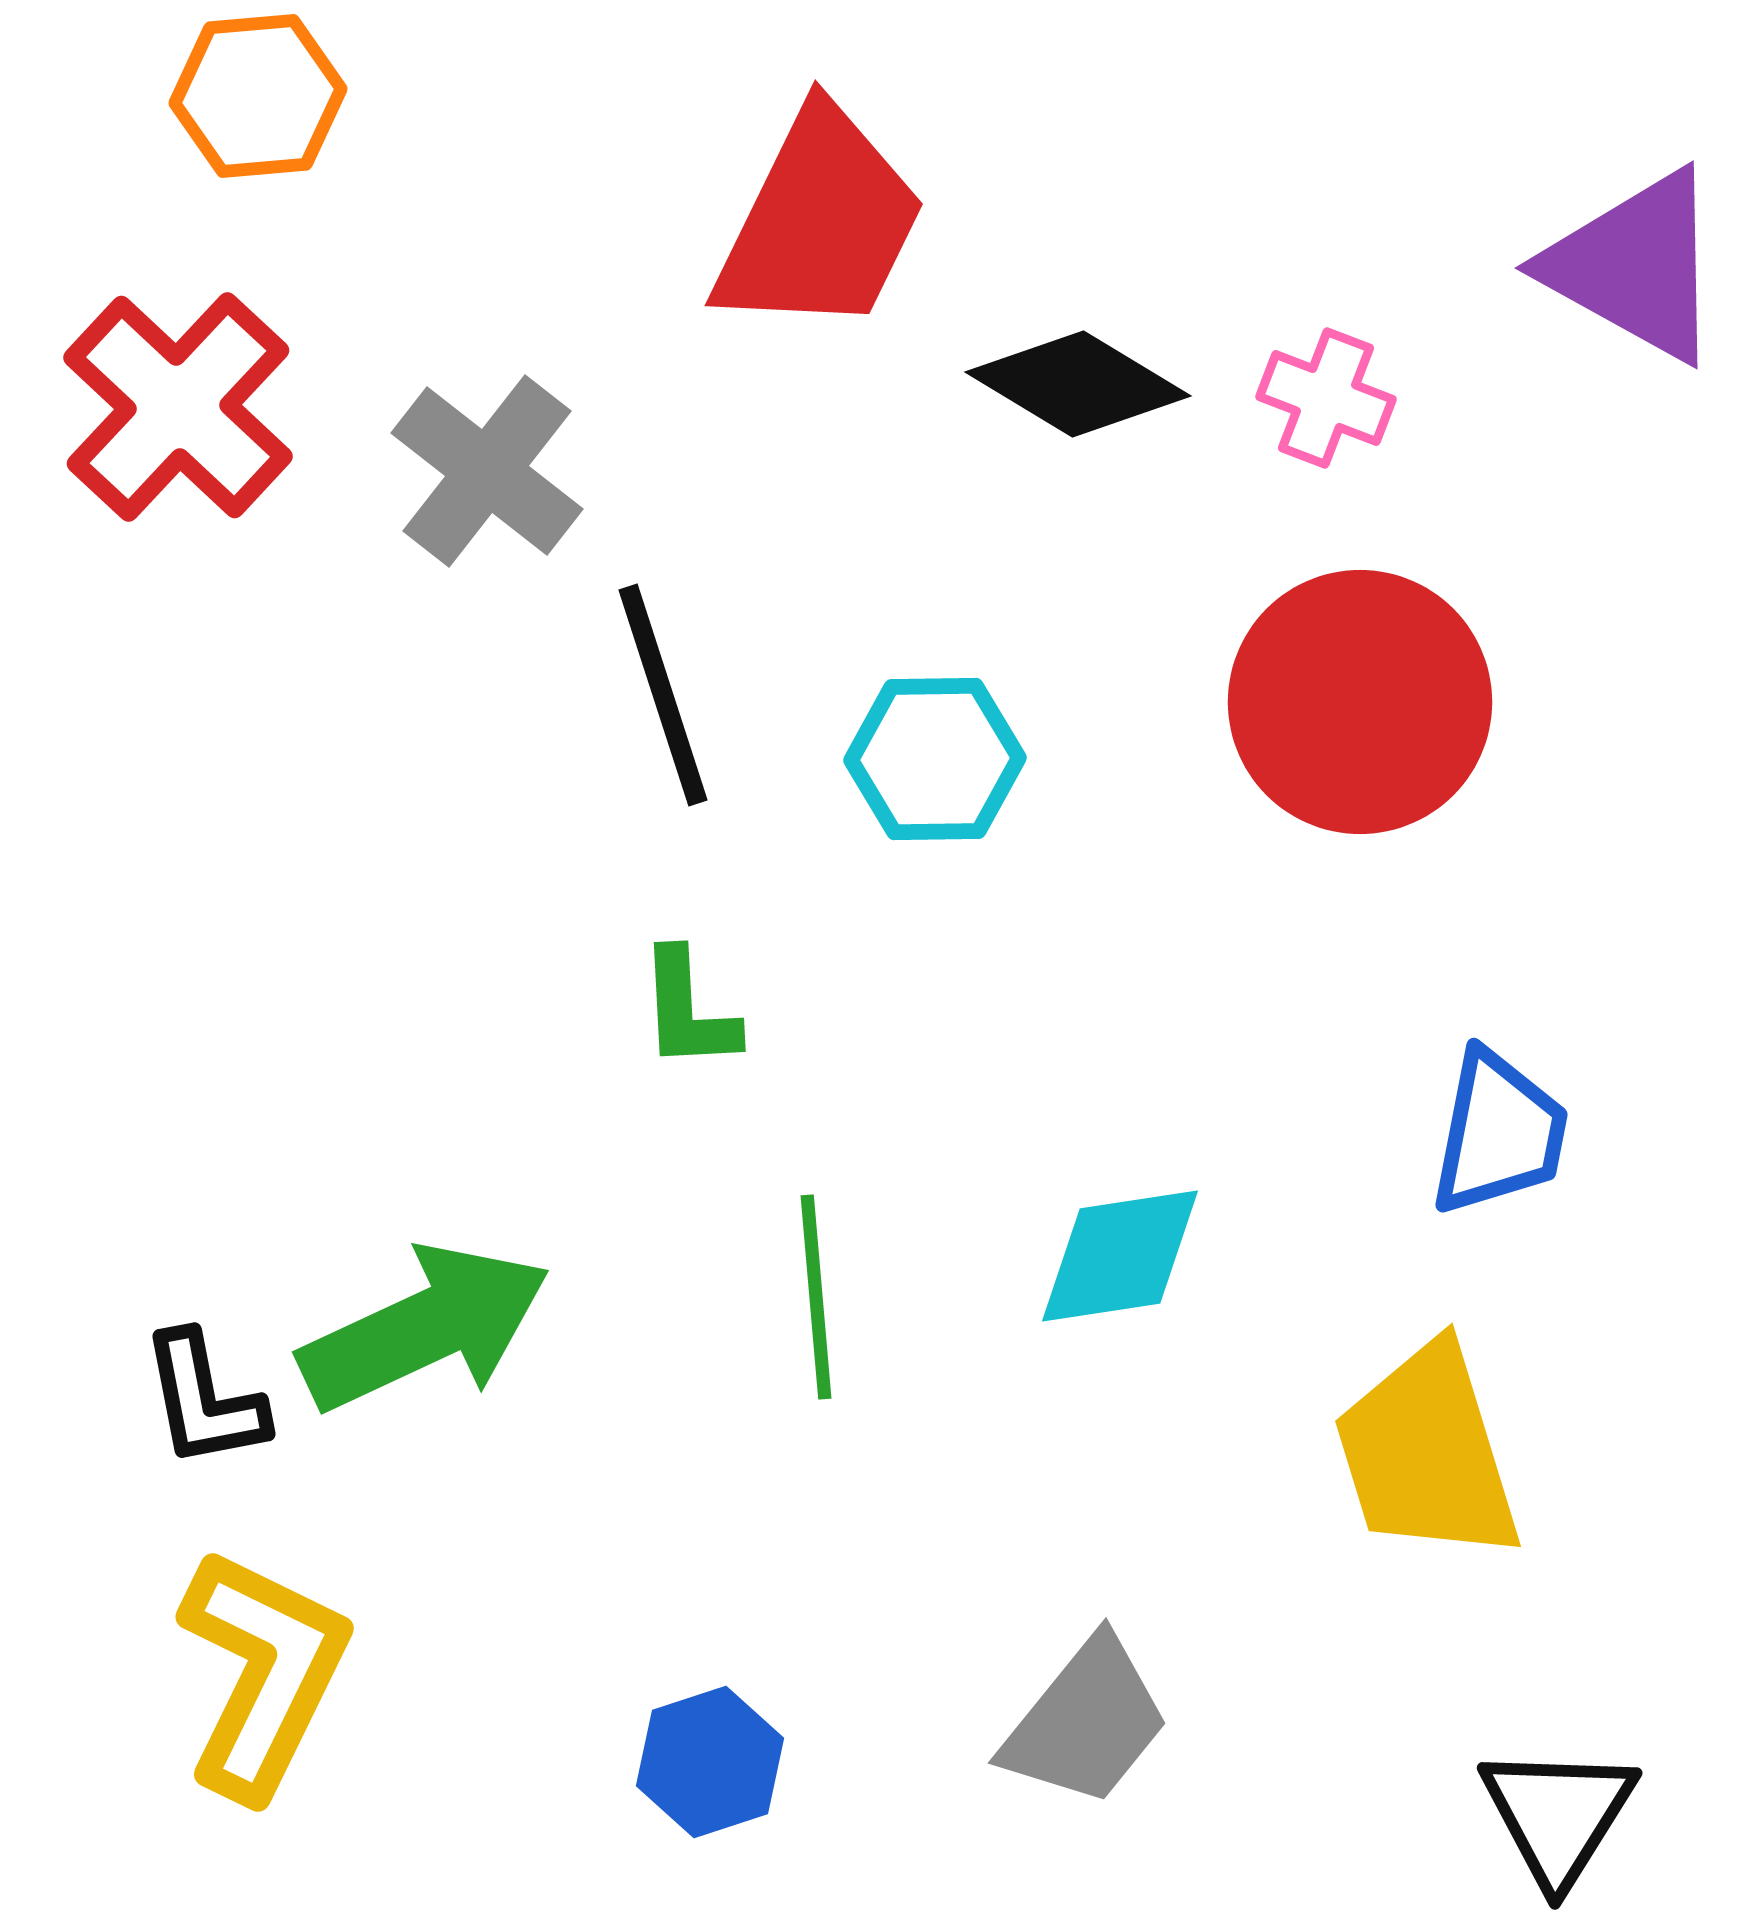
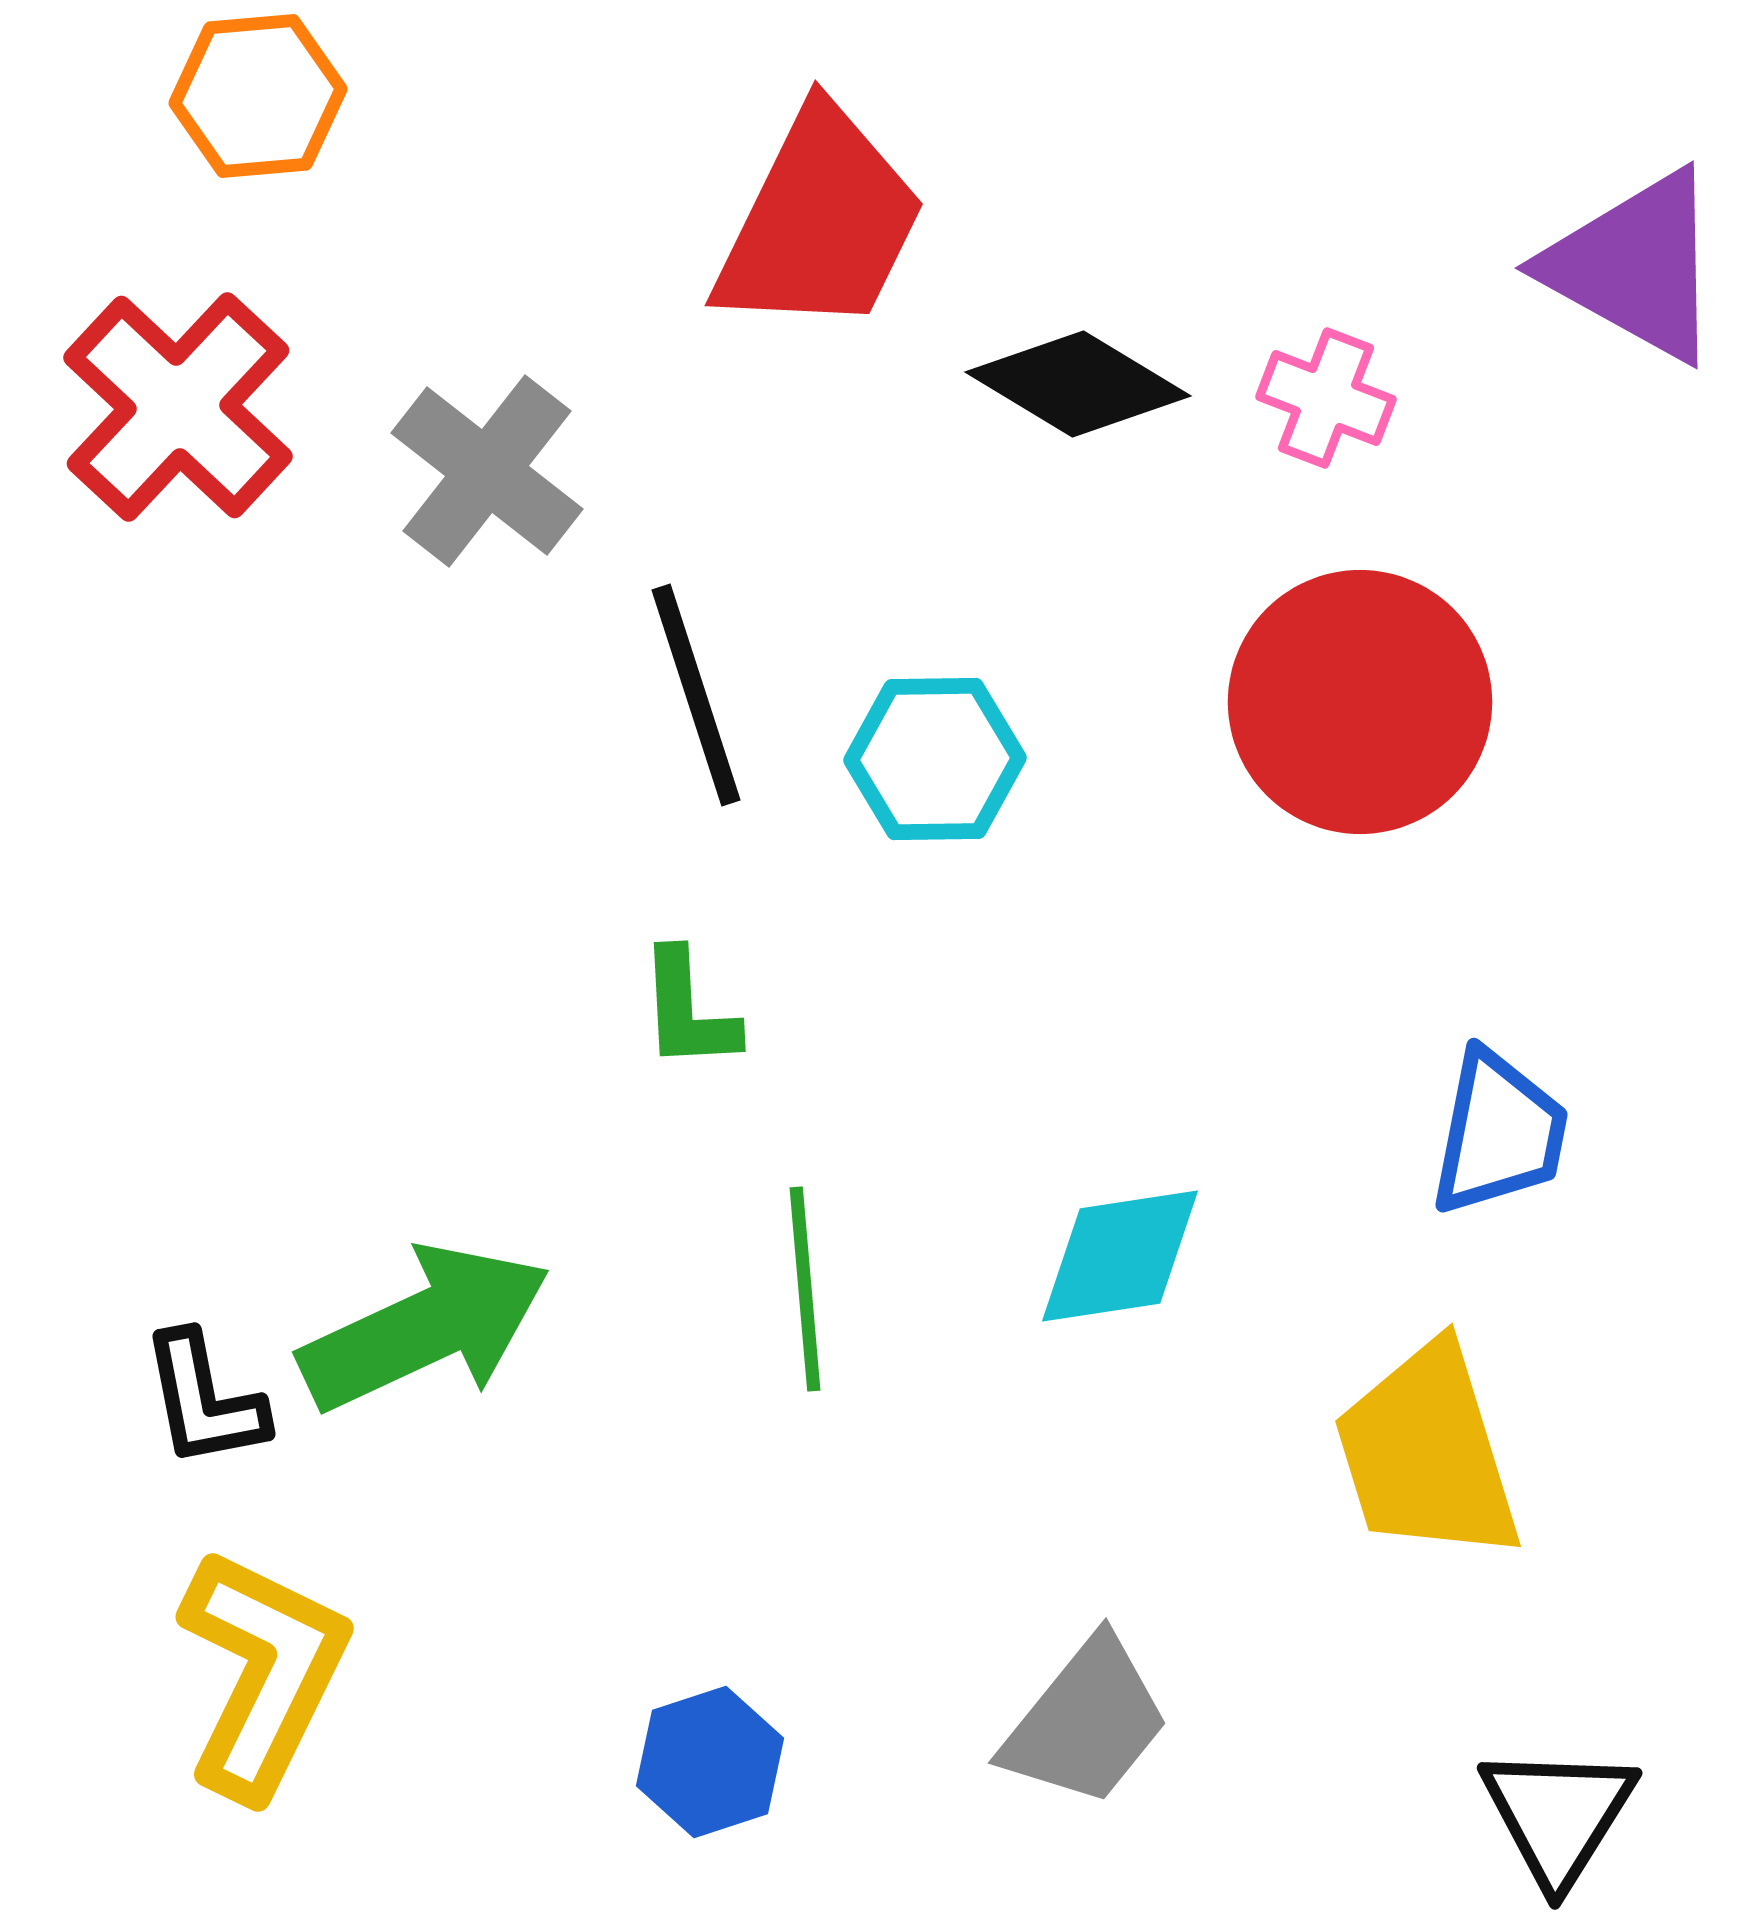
black line: moved 33 px right
green line: moved 11 px left, 8 px up
